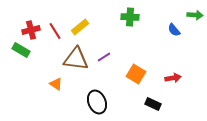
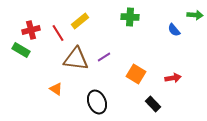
yellow rectangle: moved 6 px up
red line: moved 3 px right, 2 px down
orange triangle: moved 5 px down
black rectangle: rotated 21 degrees clockwise
